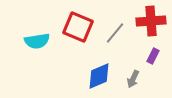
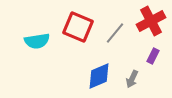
red cross: rotated 24 degrees counterclockwise
gray arrow: moved 1 px left
